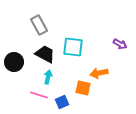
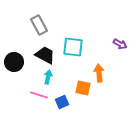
black trapezoid: moved 1 px down
orange arrow: rotated 96 degrees clockwise
